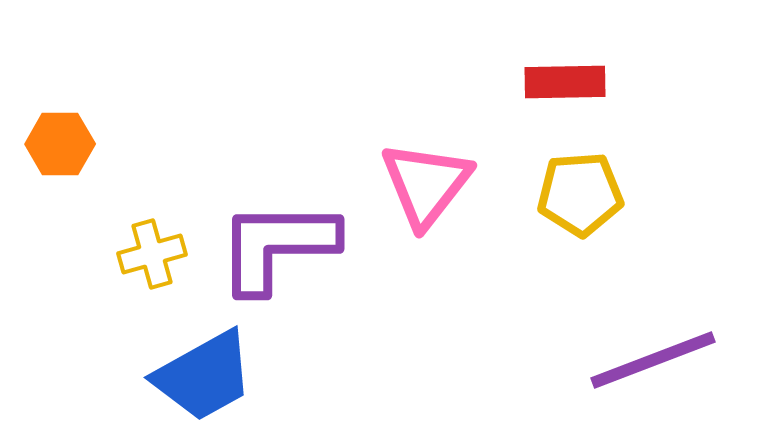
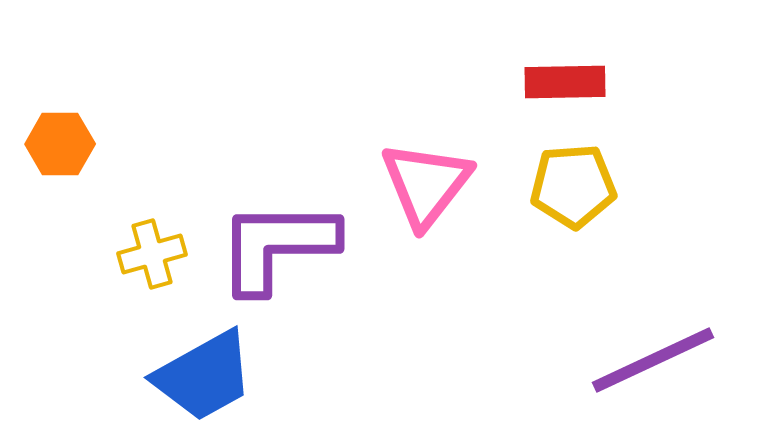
yellow pentagon: moved 7 px left, 8 px up
purple line: rotated 4 degrees counterclockwise
